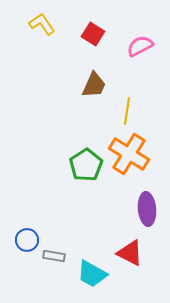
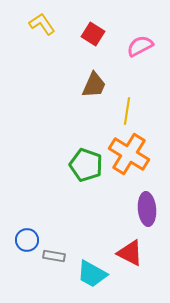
green pentagon: rotated 20 degrees counterclockwise
